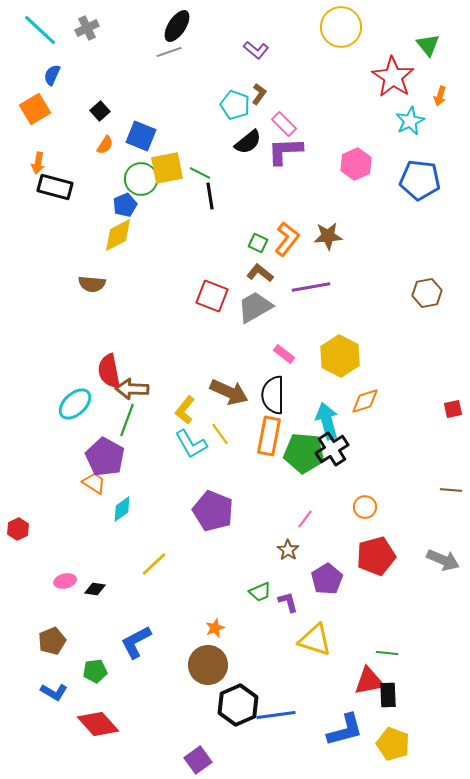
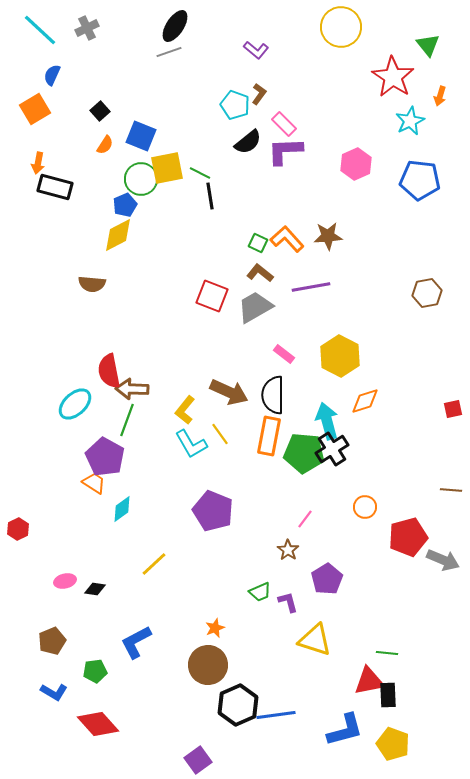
black ellipse at (177, 26): moved 2 px left
orange L-shape at (287, 239): rotated 80 degrees counterclockwise
red pentagon at (376, 556): moved 32 px right, 19 px up
